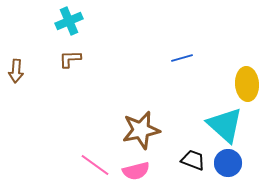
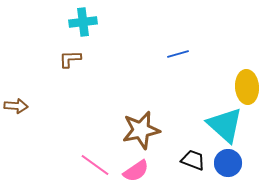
cyan cross: moved 14 px right, 1 px down; rotated 16 degrees clockwise
blue line: moved 4 px left, 4 px up
brown arrow: moved 35 px down; rotated 90 degrees counterclockwise
yellow ellipse: moved 3 px down
pink semicircle: rotated 20 degrees counterclockwise
